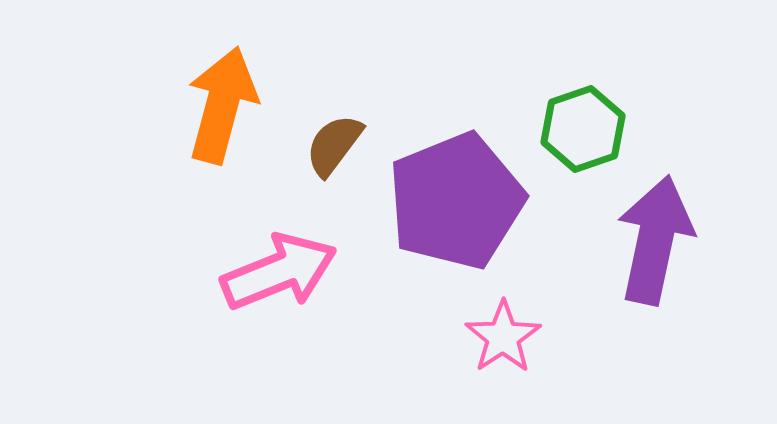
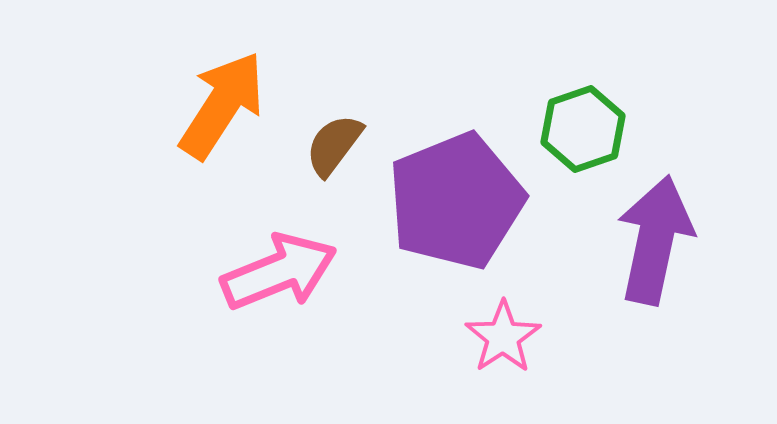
orange arrow: rotated 18 degrees clockwise
